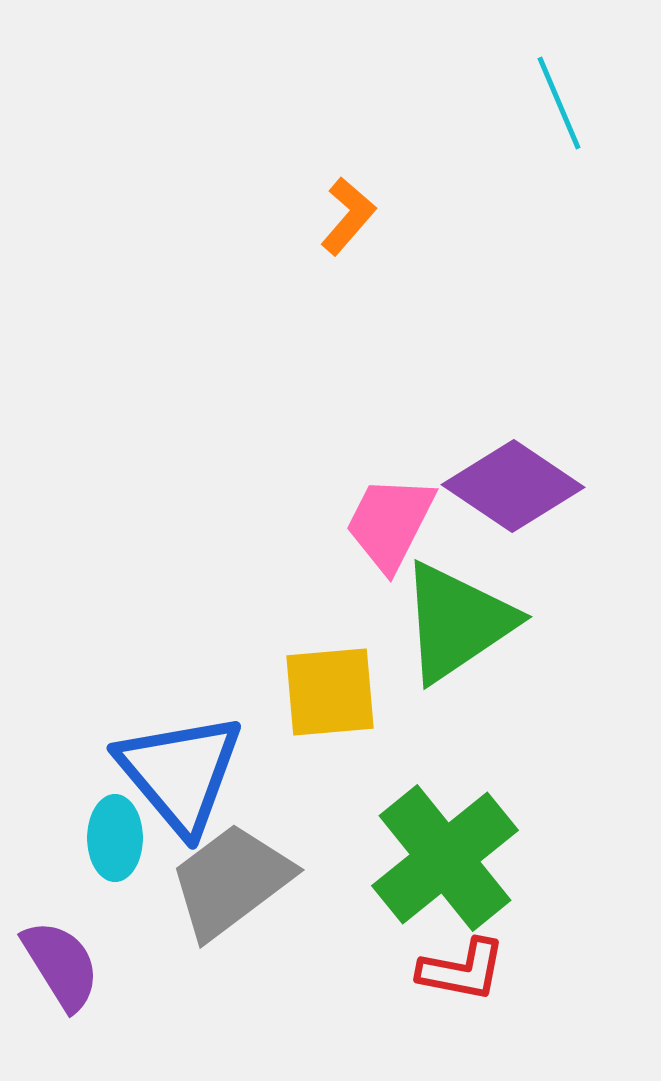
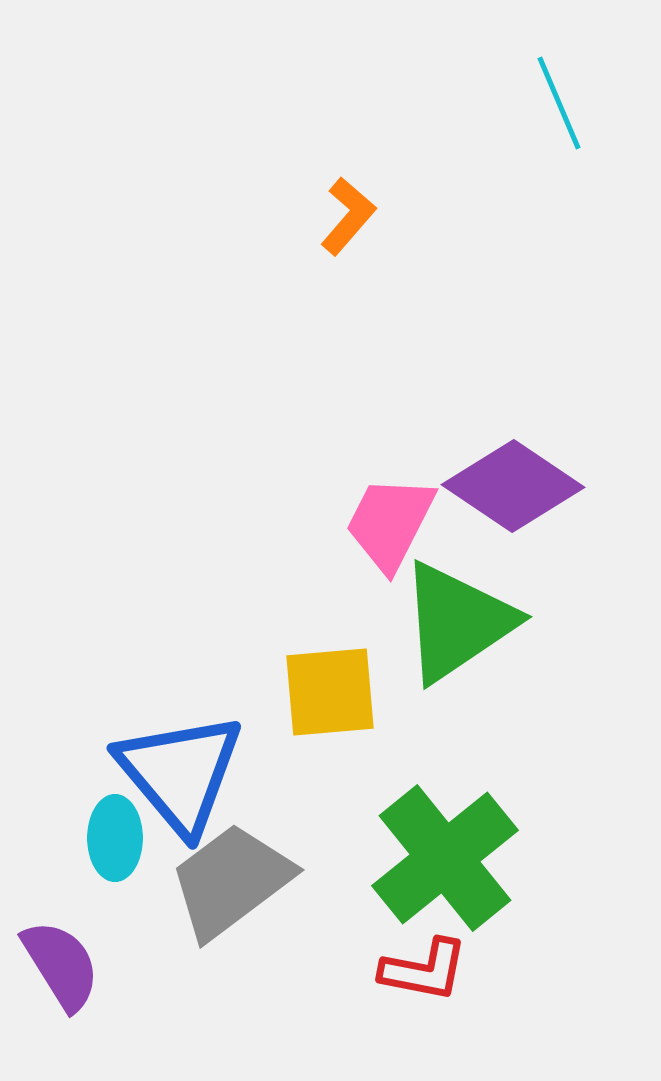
red L-shape: moved 38 px left
